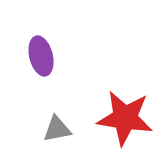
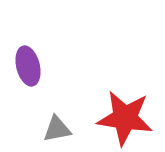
purple ellipse: moved 13 px left, 10 px down
